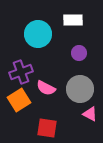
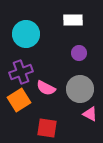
cyan circle: moved 12 px left
